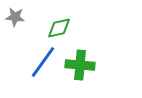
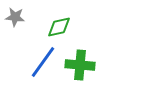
green diamond: moved 1 px up
